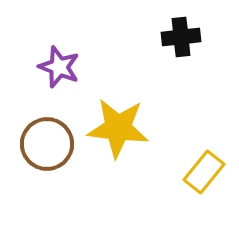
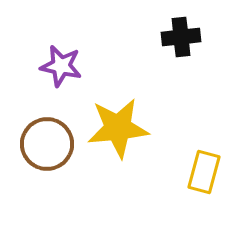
purple star: moved 2 px right, 1 px up; rotated 9 degrees counterclockwise
yellow star: rotated 12 degrees counterclockwise
yellow rectangle: rotated 24 degrees counterclockwise
